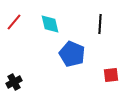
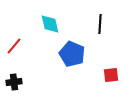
red line: moved 24 px down
black cross: rotated 21 degrees clockwise
